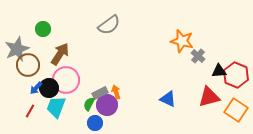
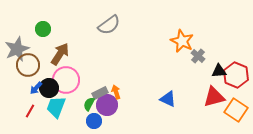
orange star: rotated 10 degrees clockwise
red triangle: moved 5 px right
blue circle: moved 1 px left, 2 px up
